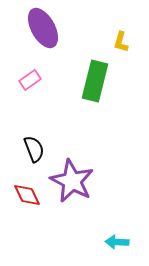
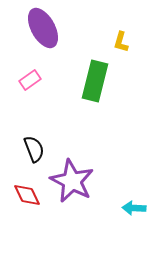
cyan arrow: moved 17 px right, 34 px up
